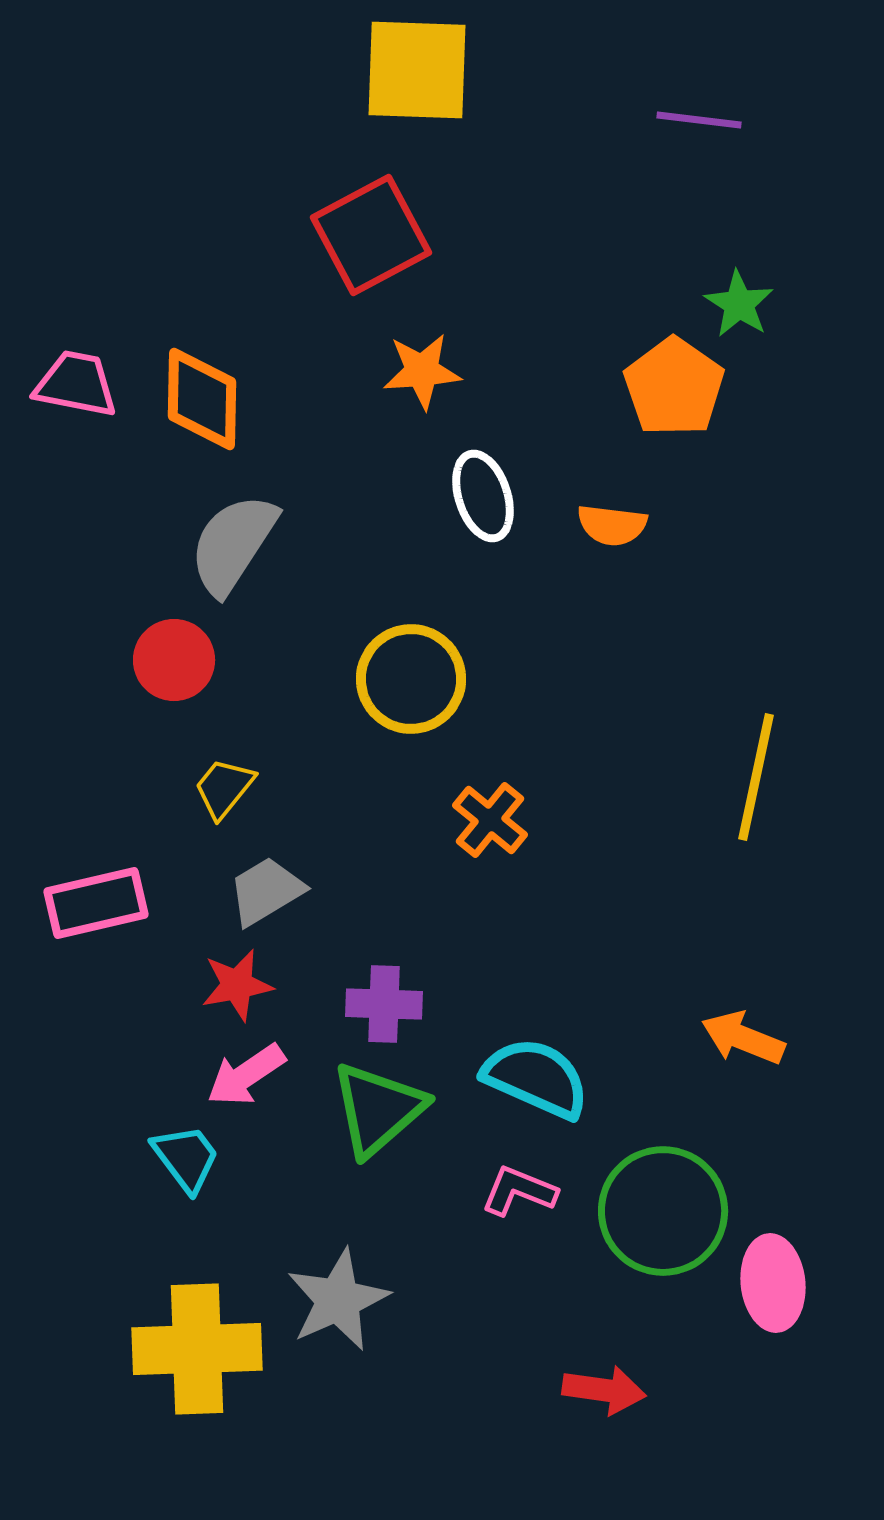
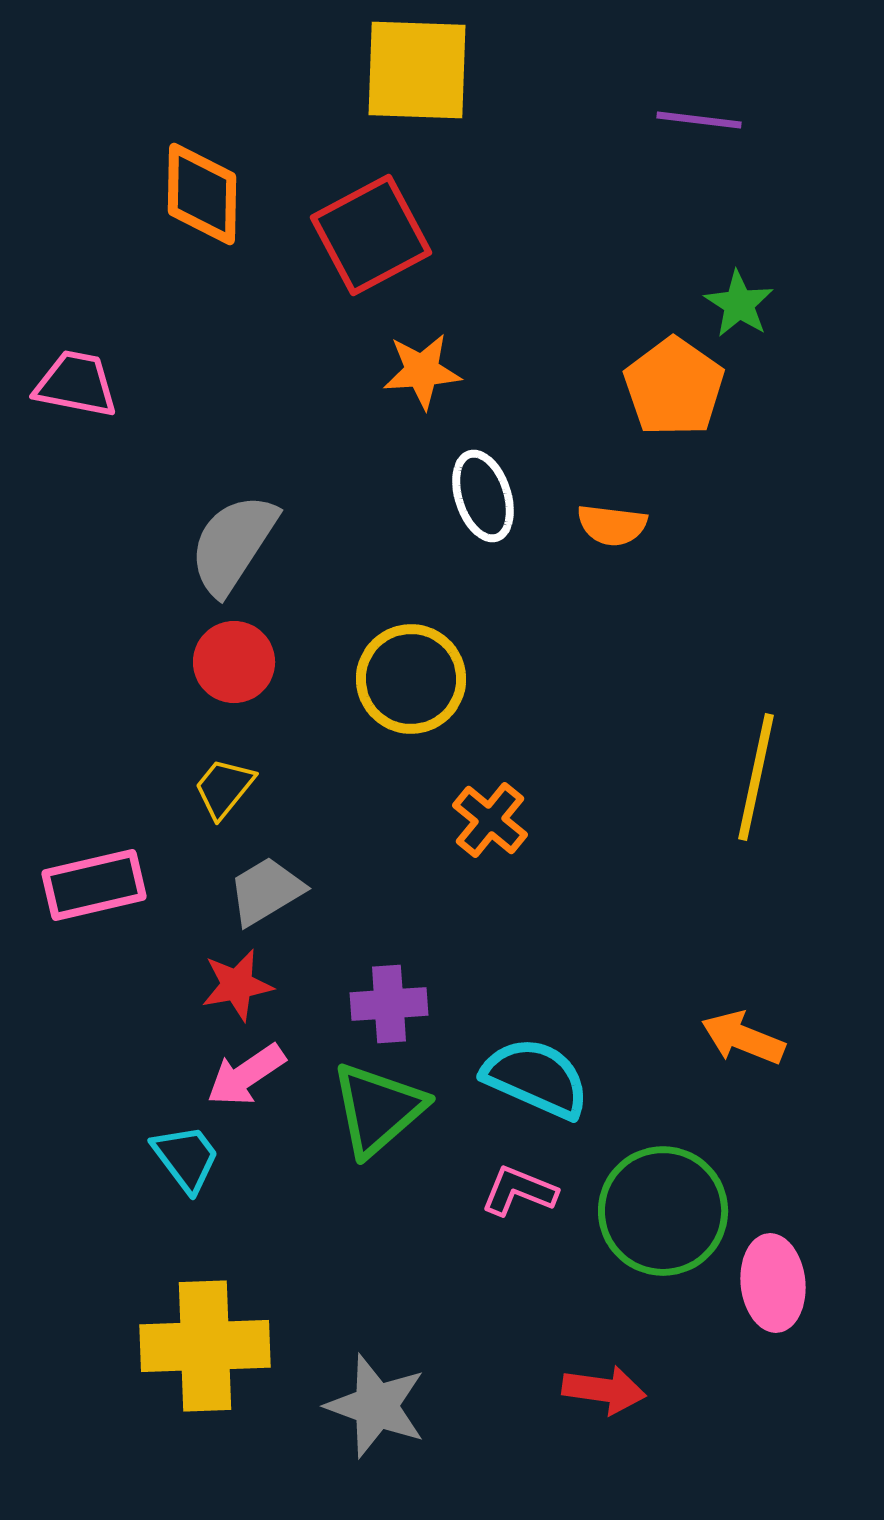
orange diamond: moved 205 px up
red circle: moved 60 px right, 2 px down
pink rectangle: moved 2 px left, 18 px up
purple cross: moved 5 px right; rotated 6 degrees counterclockwise
gray star: moved 38 px right, 106 px down; rotated 28 degrees counterclockwise
yellow cross: moved 8 px right, 3 px up
